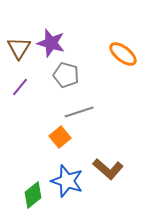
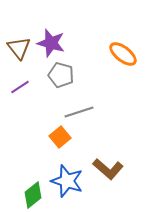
brown triangle: rotated 10 degrees counterclockwise
gray pentagon: moved 5 px left
purple line: rotated 18 degrees clockwise
